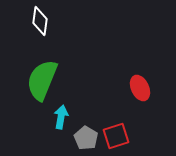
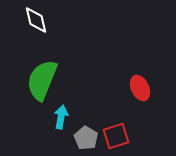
white diamond: moved 4 px left, 1 px up; rotated 20 degrees counterclockwise
